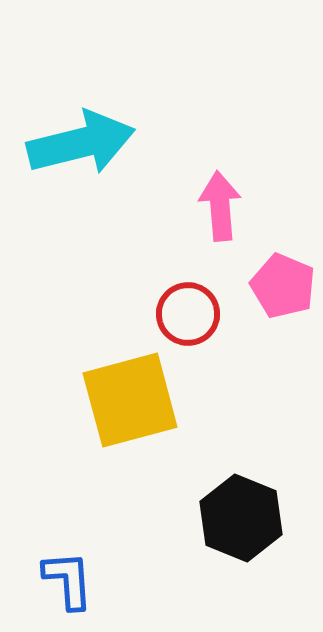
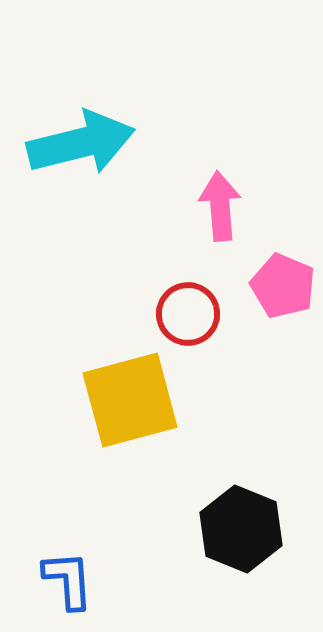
black hexagon: moved 11 px down
